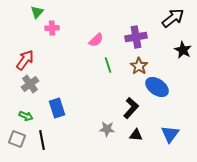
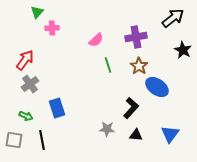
gray square: moved 3 px left, 1 px down; rotated 12 degrees counterclockwise
